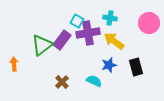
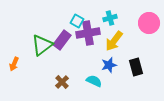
cyan cross: rotated 24 degrees counterclockwise
yellow arrow: rotated 90 degrees counterclockwise
orange arrow: rotated 152 degrees counterclockwise
